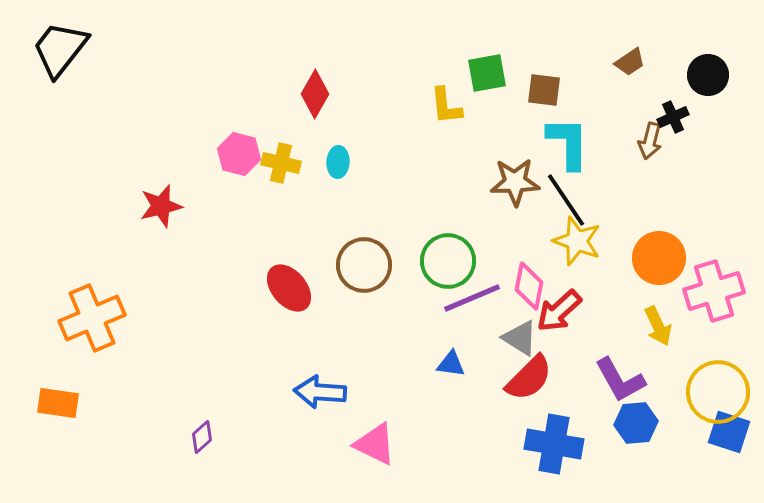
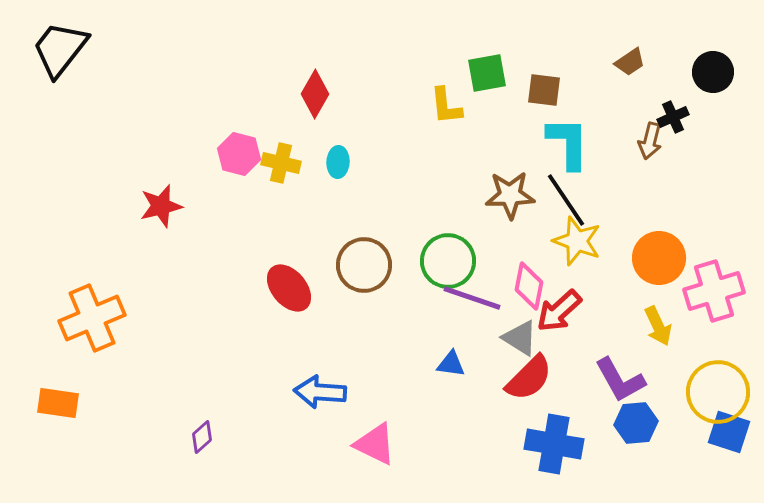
black circle: moved 5 px right, 3 px up
brown star: moved 5 px left, 13 px down
purple line: rotated 42 degrees clockwise
